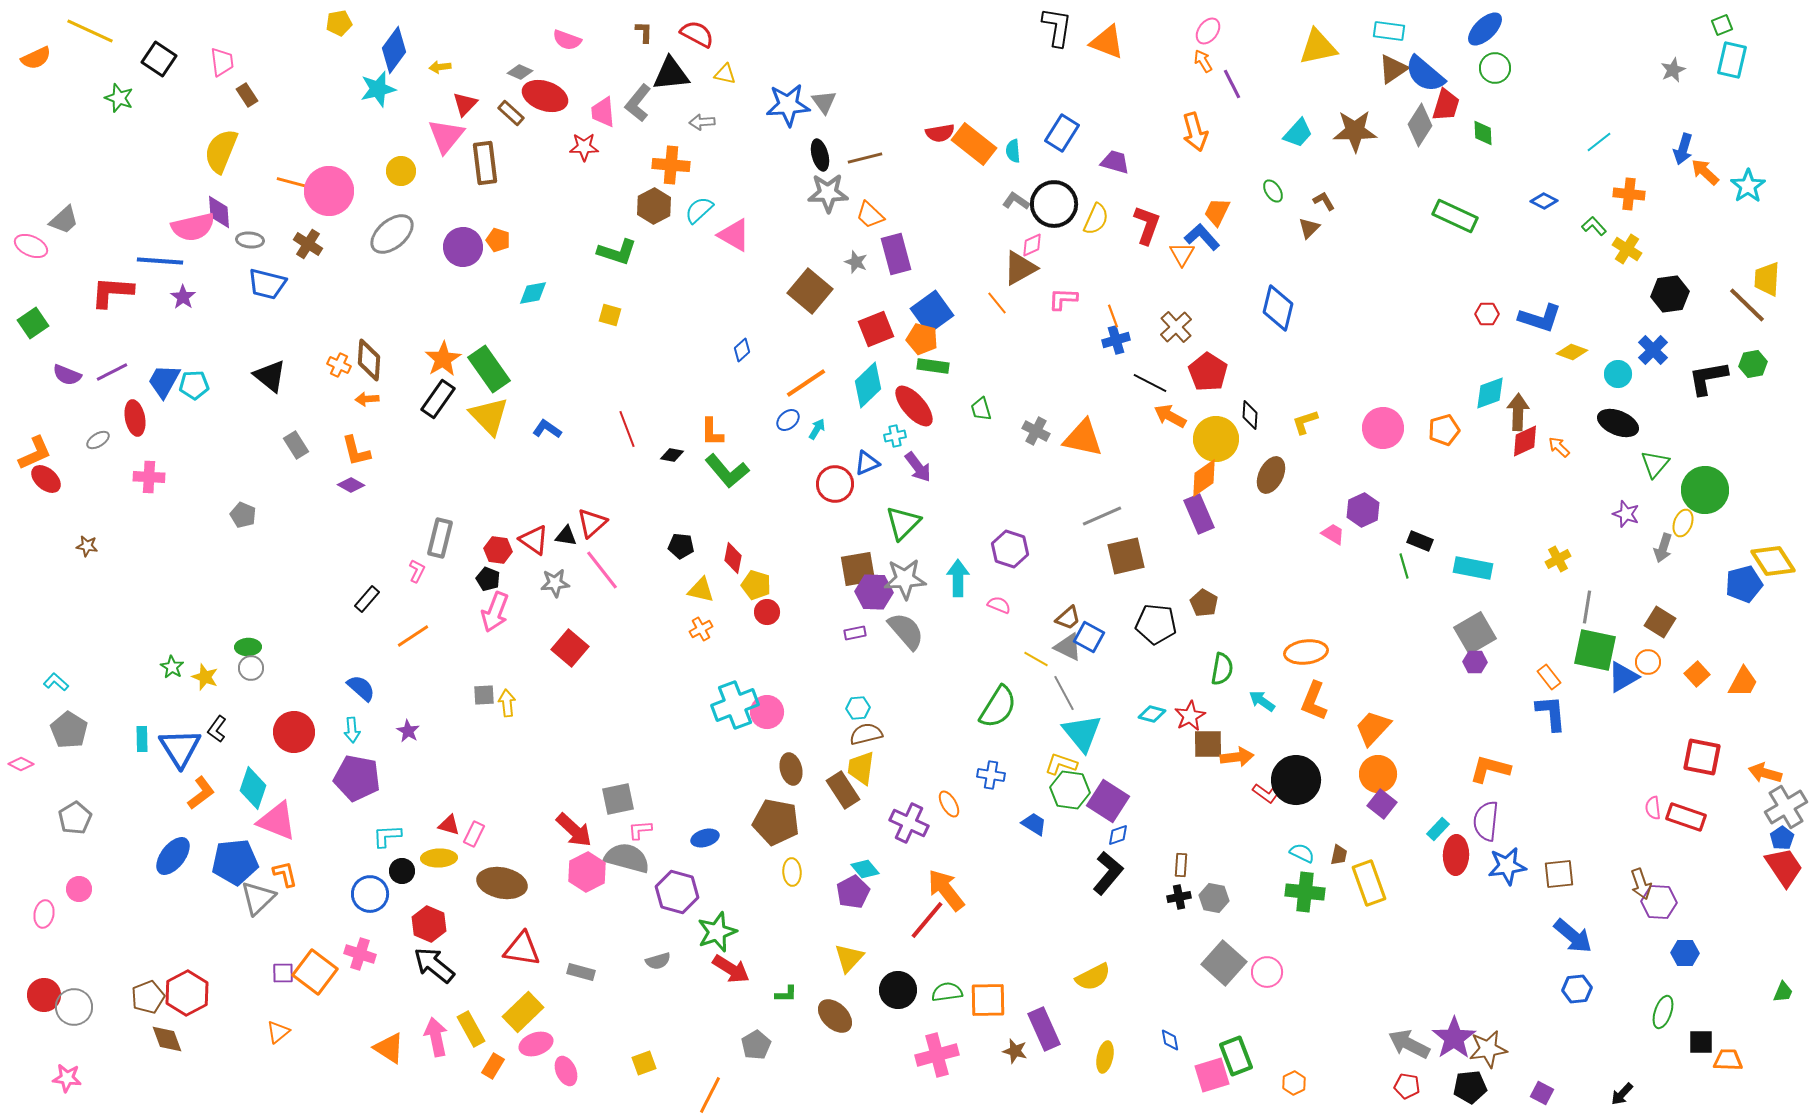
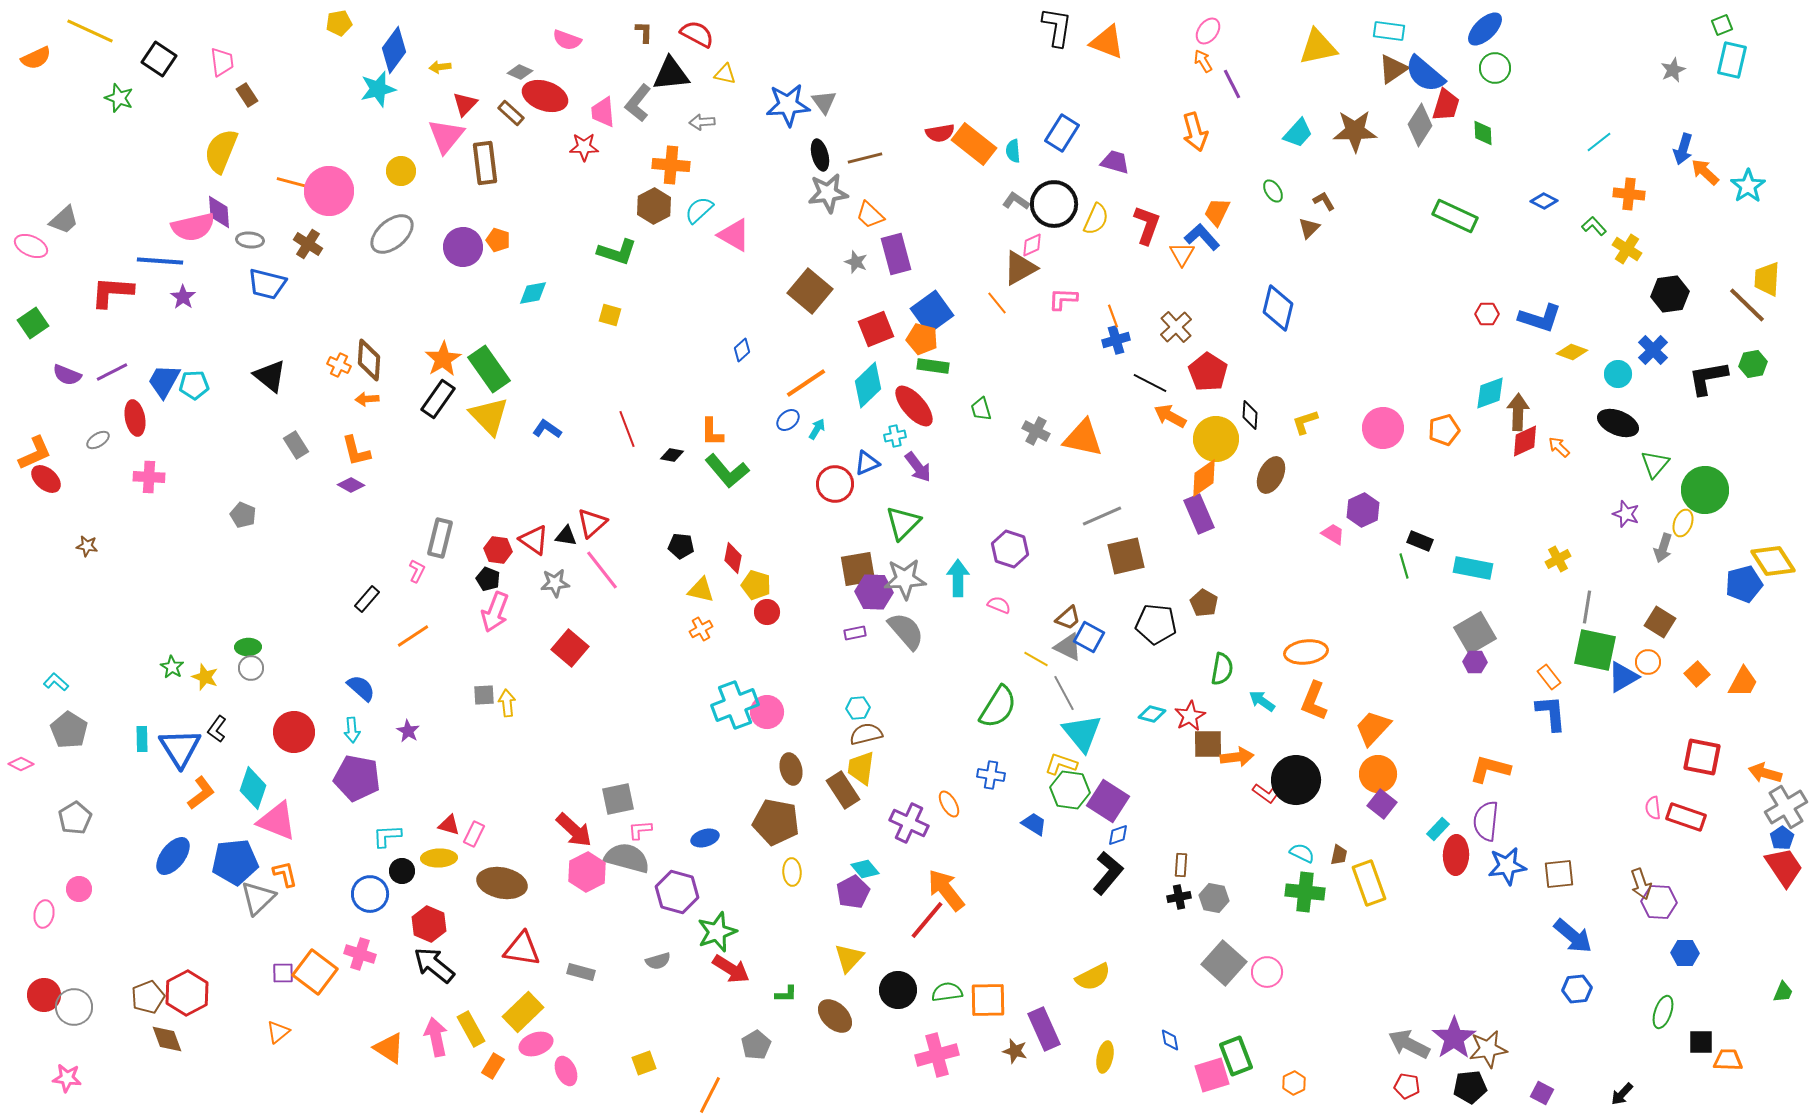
gray star at (828, 193): rotated 6 degrees counterclockwise
